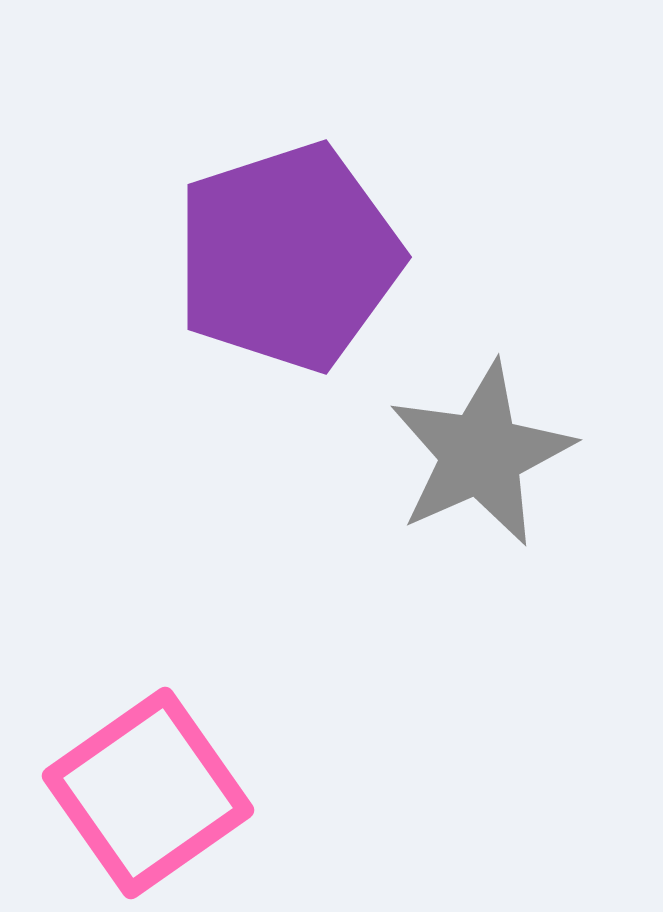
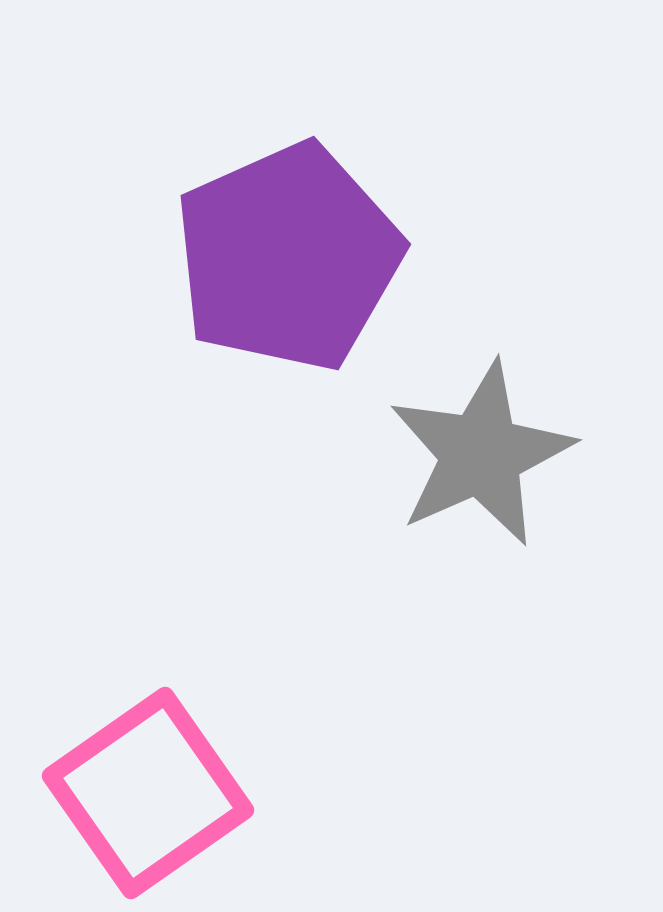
purple pentagon: rotated 6 degrees counterclockwise
